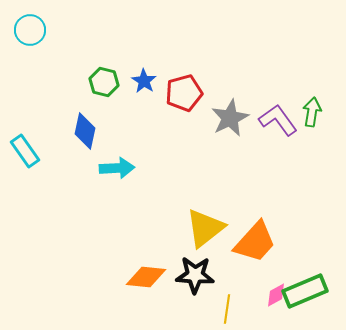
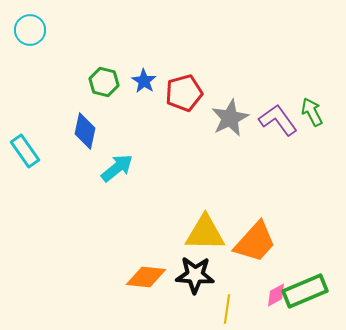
green arrow: rotated 36 degrees counterclockwise
cyan arrow: rotated 36 degrees counterclockwise
yellow triangle: moved 5 px down; rotated 39 degrees clockwise
